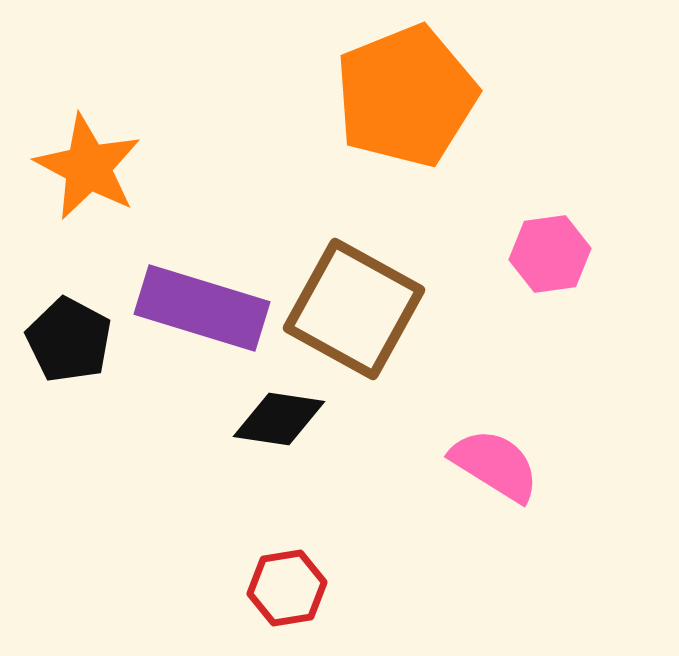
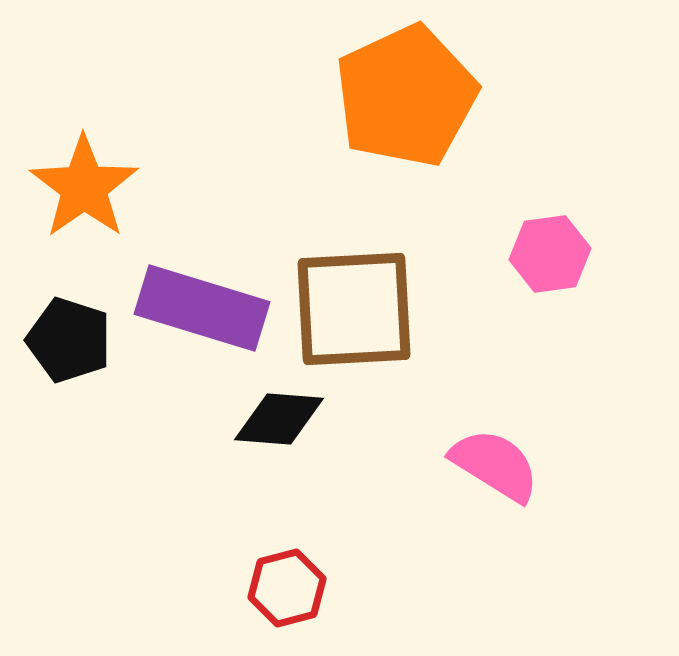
orange pentagon: rotated 3 degrees counterclockwise
orange star: moved 4 px left, 20 px down; rotated 9 degrees clockwise
brown square: rotated 32 degrees counterclockwise
black pentagon: rotated 10 degrees counterclockwise
black diamond: rotated 4 degrees counterclockwise
red hexagon: rotated 6 degrees counterclockwise
